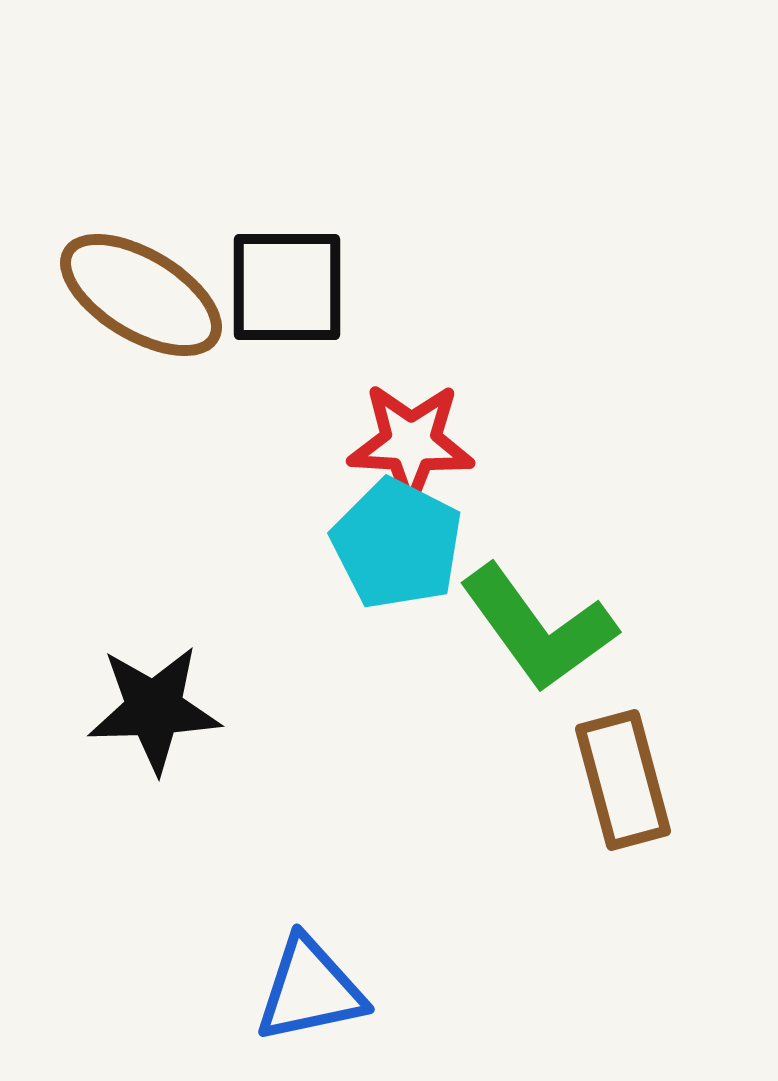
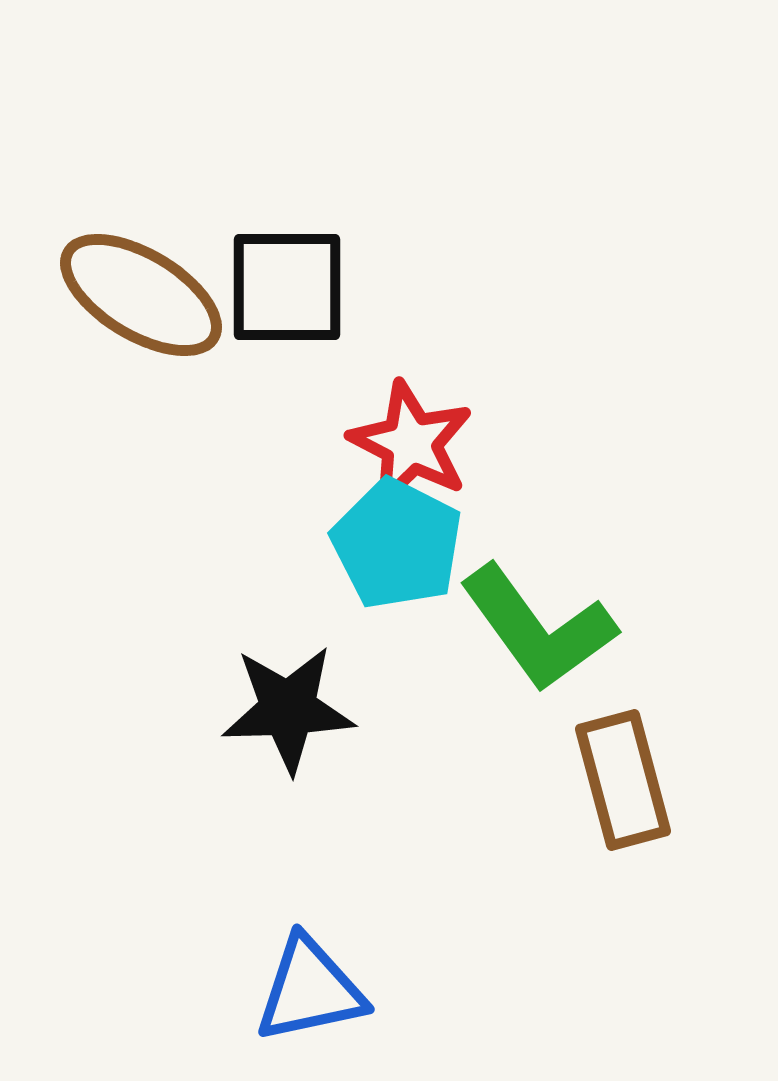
red star: rotated 24 degrees clockwise
black star: moved 134 px right
